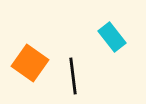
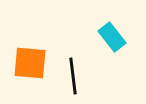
orange square: rotated 30 degrees counterclockwise
